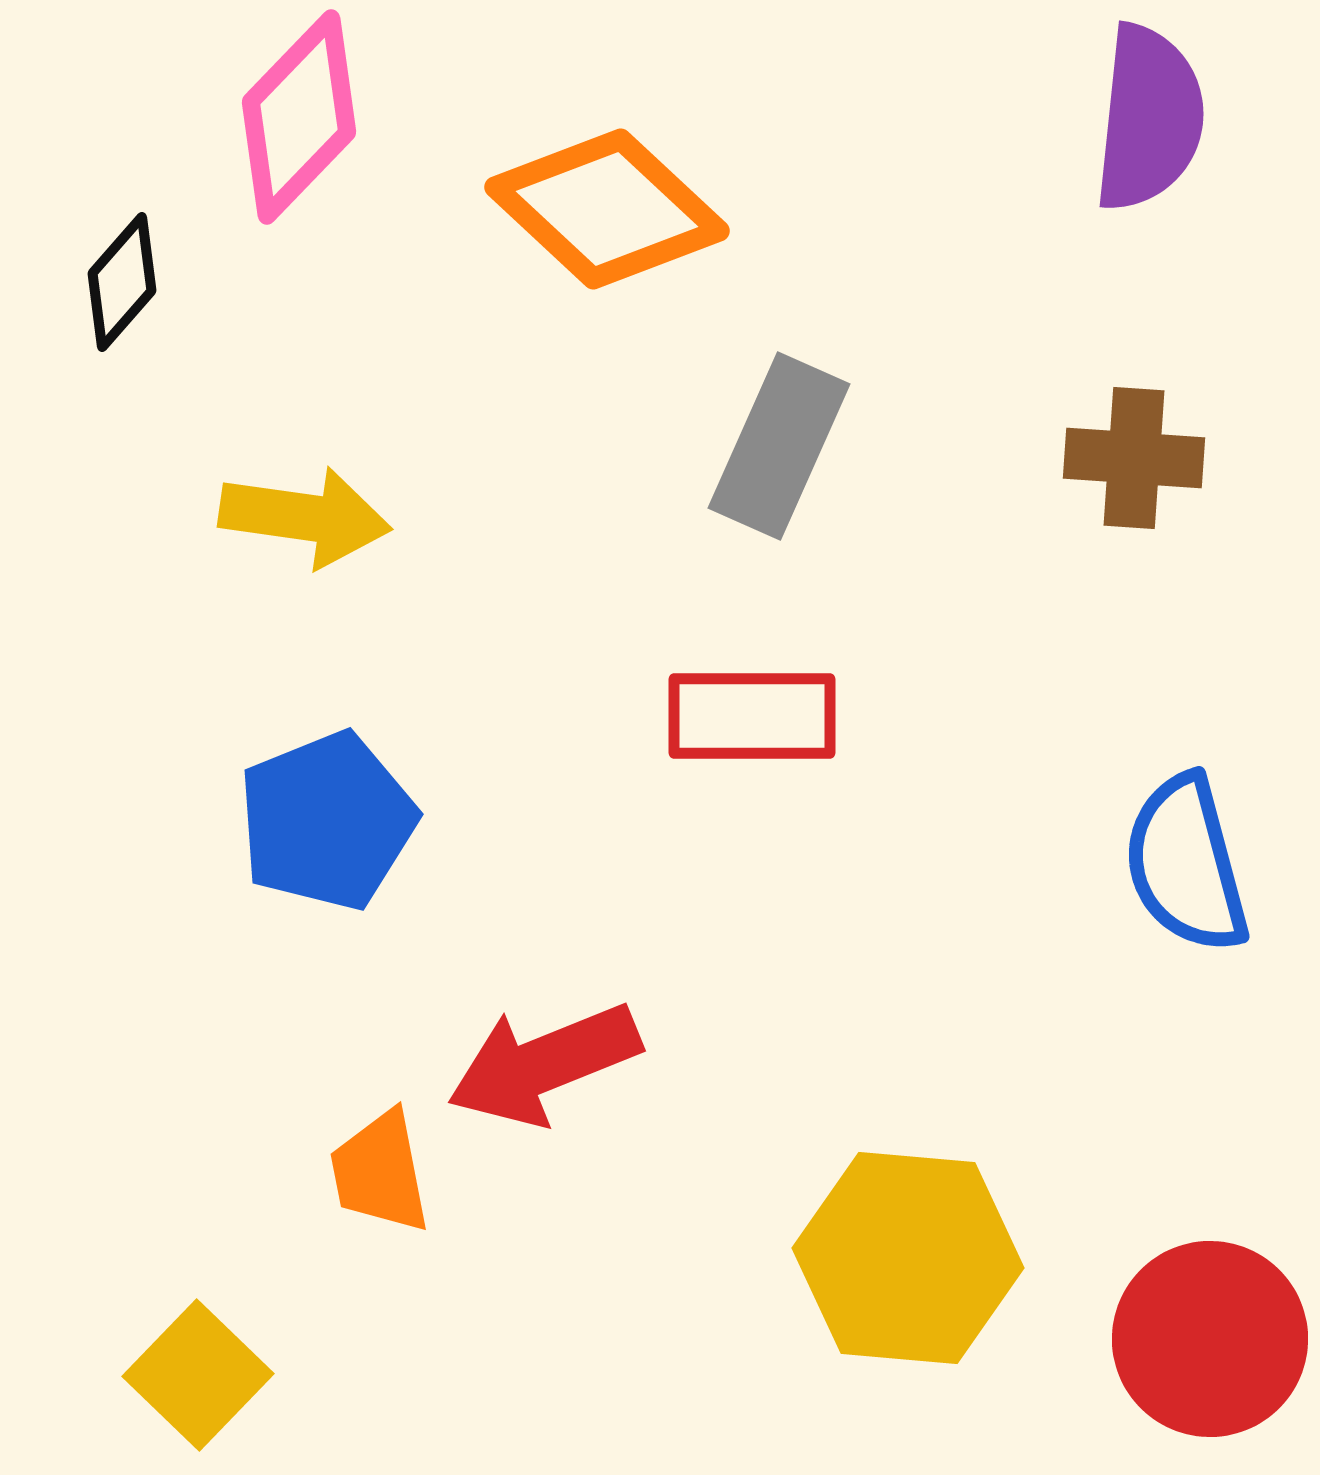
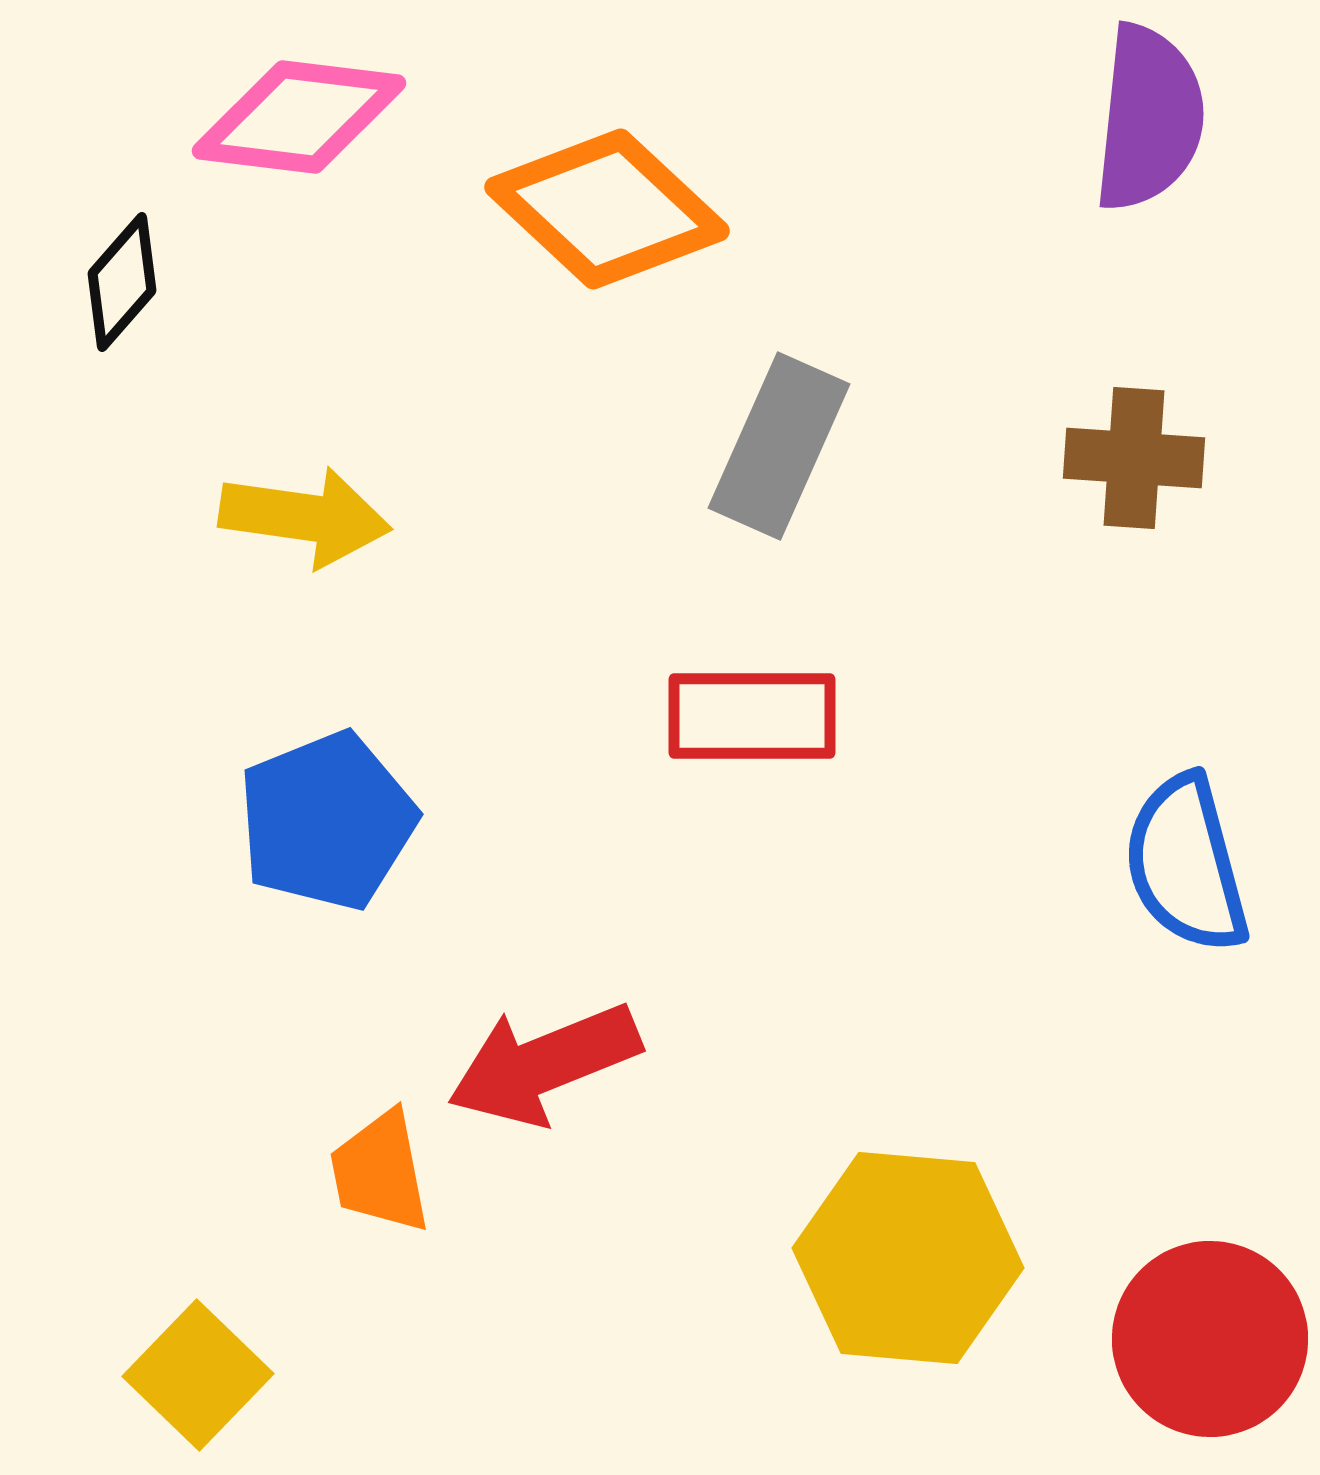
pink diamond: rotated 53 degrees clockwise
